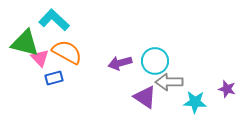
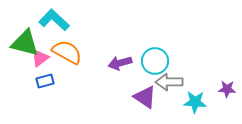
pink triangle: rotated 36 degrees clockwise
blue rectangle: moved 9 px left, 3 px down
purple star: rotated 12 degrees counterclockwise
